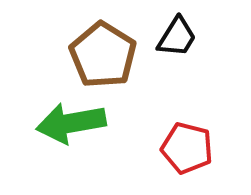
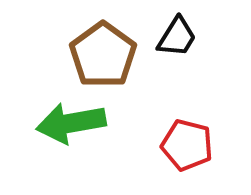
brown pentagon: rotated 4 degrees clockwise
red pentagon: moved 3 px up
